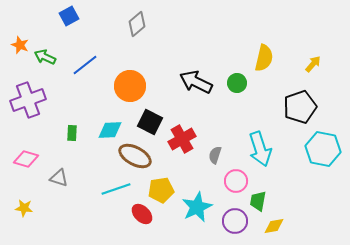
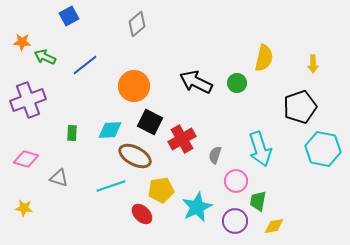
orange star: moved 2 px right, 3 px up; rotated 18 degrees counterclockwise
yellow arrow: rotated 138 degrees clockwise
orange circle: moved 4 px right
cyan line: moved 5 px left, 3 px up
